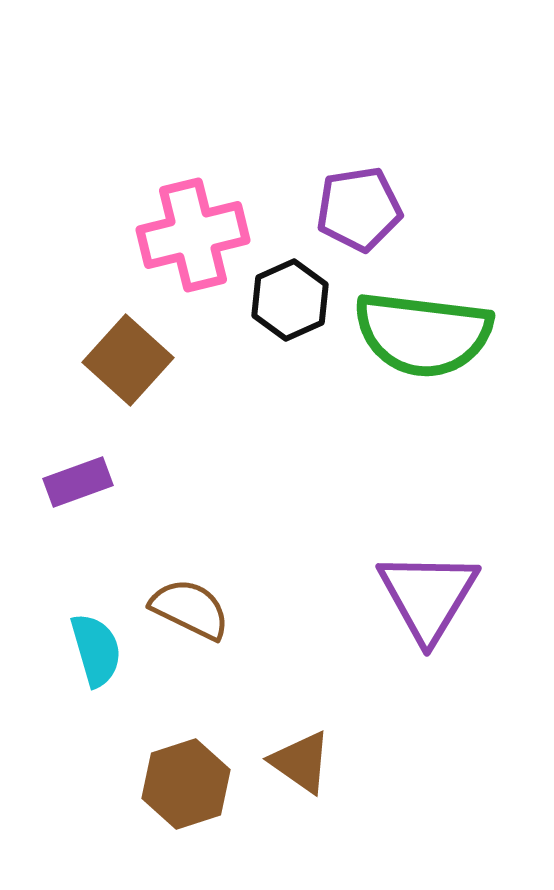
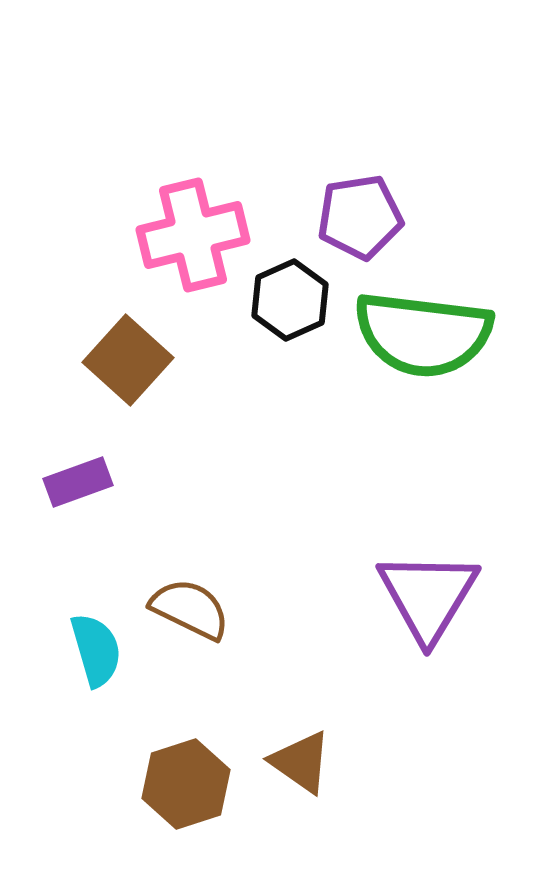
purple pentagon: moved 1 px right, 8 px down
